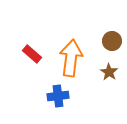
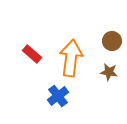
brown star: rotated 24 degrees counterclockwise
blue cross: rotated 30 degrees counterclockwise
